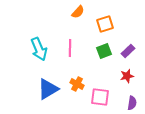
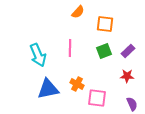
orange square: rotated 24 degrees clockwise
cyan arrow: moved 1 px left, 6 px down
red star: rotated 16 degrees clockwise
blue triangle: rotated 20 degrees clockwise
pink square: moved 3 px left, 1 px down
purple semicircle: moved 1 px down; rotated 32 degrees counterclockwise
